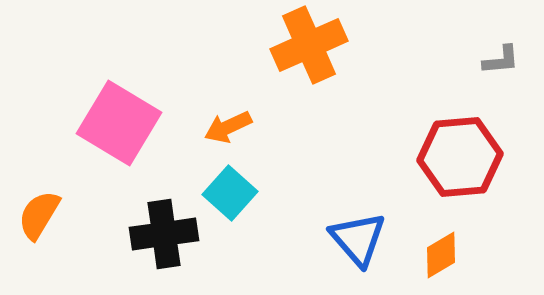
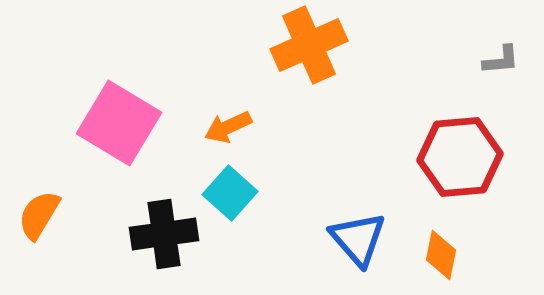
orange diamond: rotated 48 degrees counterclockwise
